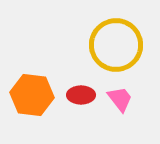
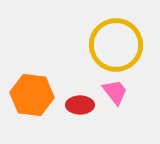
red ellipse: moved 1 px left, 10 px down
pink trapezoid: moved 5 px left, 7 px up
